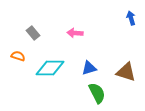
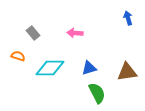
blue arrow: moved 3 px left
brown triangle: moved 1 px right; rotated 25 degrees counterclockwise
